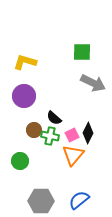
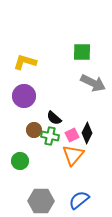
black diamond: moved 1 px left
